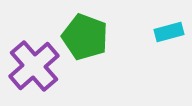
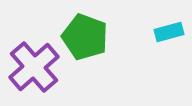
purple cross: moved 1 px down
